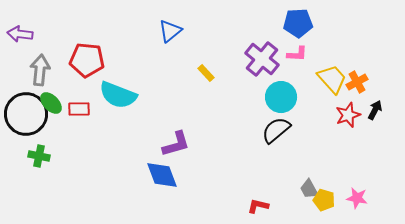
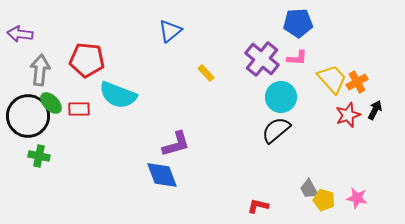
pink L-shape: moved 4 px down
black circle: moved 2 px right, 2 px down
